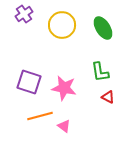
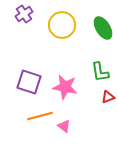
pink star: moved 1 px right, 1 px up
red triangle: rotated 48 degrees counterclockwise
